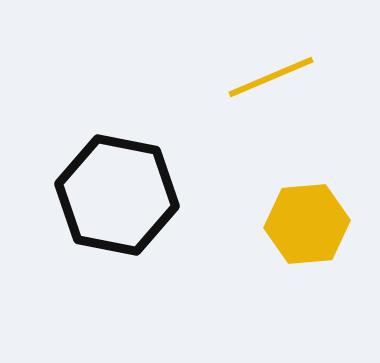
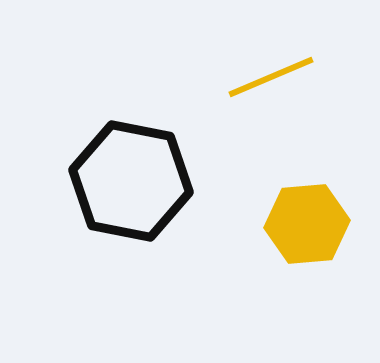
black hexagon: moved 14 px right, 14 px up
